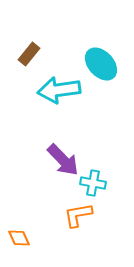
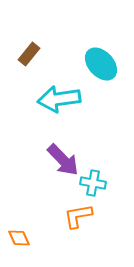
cyan arrow: moved 9 px down
orange L-shape: moved 1 px down
